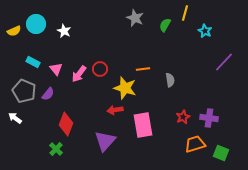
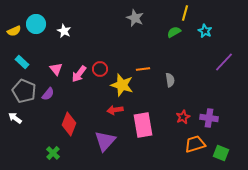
green semicircle: moved 9 px right, 7 px down; rotated 32 degrees clockwise
cyan rectangle: moved 11 px left; rotated 16 degrees clockwise
yellow star: moved 3 px left, 3 px up
red diamond: moved 3 px right
green cross: moved 3 px left, 4 px down
